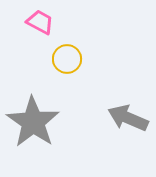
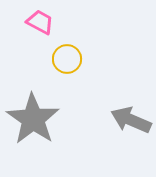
gray arrow: moved 3 px right, 2 px down
gray star: moved 3 px up
